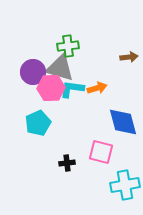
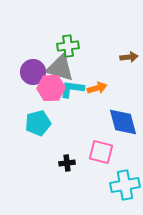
cyan pentagon: rotated 10 degrees clockwise
